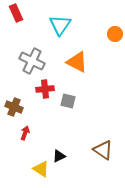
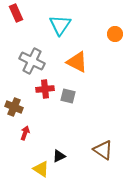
gray square: moved 5 px up
